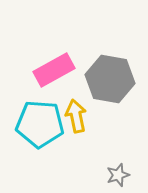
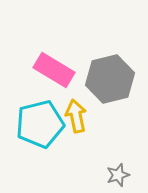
pink rectangle: rotated 60 degrees clockwise
gray hexagon: rotated 24 degrees counterclockwise
cyan pentagon: rotated 18 degrees counterclockwise
